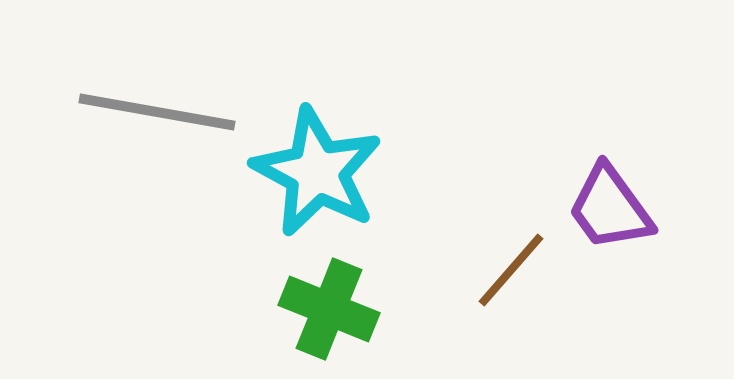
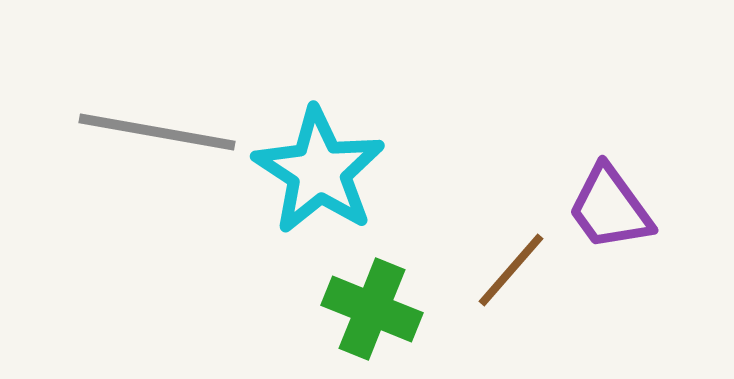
gray line: moved 20 px down
cyan star: moved 2 px right, 1 px up; rotated 5 degrees clockwise
green cross: moved 43 px right
